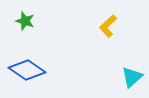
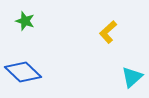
yellow L-shape: moved 6 px down
blue diamond: moved 4 px left, 2 px down; rotated 9 degrees clockwise
